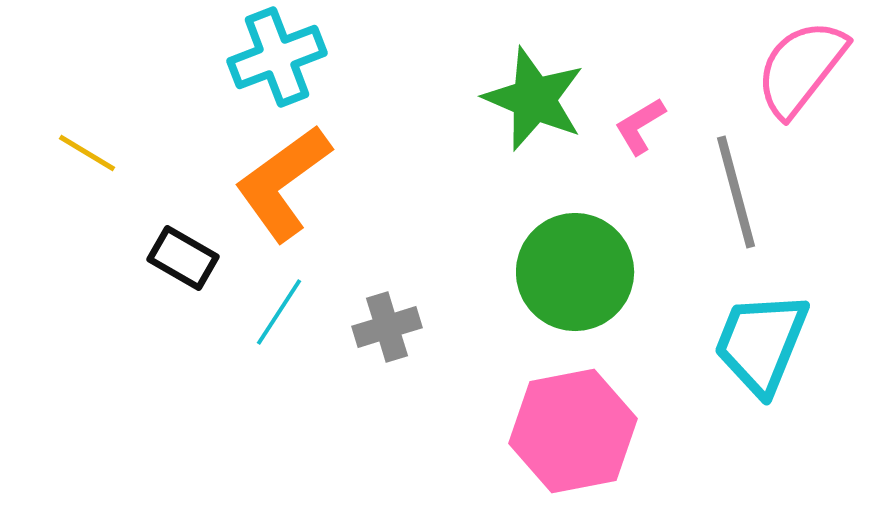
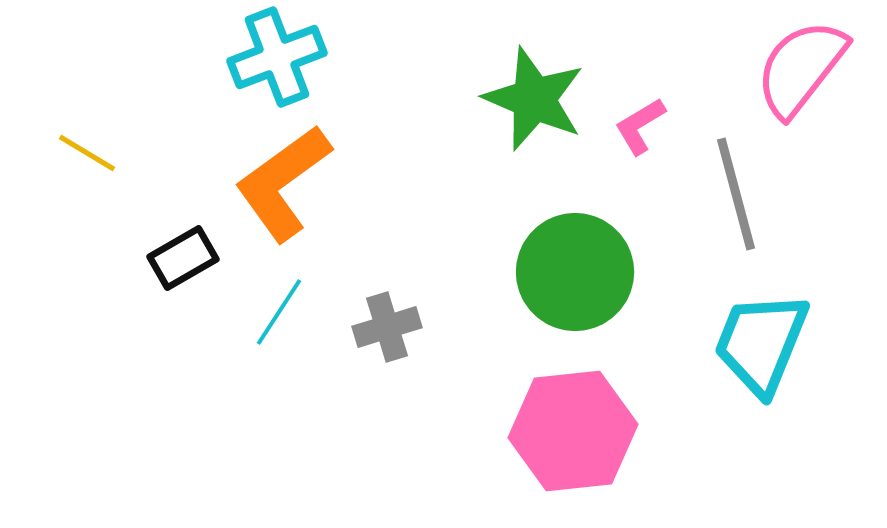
gray line: moved 2 px down
black rectangle: rotated 60 degrees counterclockwise
pink hexagon: rotated 5 degrees clockwise
